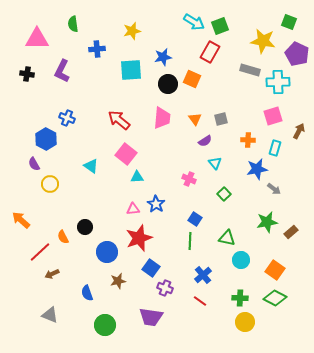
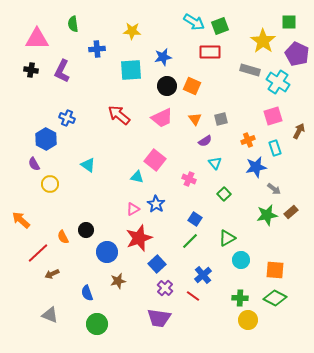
green square at (289, 22): rotated 21 degrees counterclockwise
yellow star at (132, 31): rotated 18 degrees clockwise
yellow star at (263, 41): rotated 25 degrees clockwise
red rectangle at (210, 52): rotated 60 degrees clockwise
black cross at (27, 74): moved 4 px right, 4 px up
orange square at (192, 79): moved 7 px down
cyan cross at (278, 82): rotated 35 degrees clockwise
black circle at (168, 84): moved 1 px left, 2 px down
pink trapezoid at (162, 118): rotated 60 degrees clockwise
red arrow at (119, 120): moved 5 px up
orange cross at (248, 140): rotated 24 degrees counterclockwise
cyan rectangle at (275, 148): rotated 35 degrees counterclockwise
pink square at (126, 154): moved 29 px right, 6 px down
cyan triangle at (91, 166): moved 3 px left, 1 px up
blue star at (257, 169): moved 1 px left, 2 px up
cyan triangle at (137, 177): rotated 16 degrees clockwise
pink triangle at (133, 209): rotated 24 degrees counterclockwise
green star at (267, 222): moved 7 px up
black circle at (85, 227): moved 1 px right, 3 px down
brown rectangle at (291, 232): moved 20 px up
green triangle at (227, 238): rotated 42 degrees counterclockwise
green line at (190, 241): rotated 42 degrees clockwise
red line at (40, 252): moved 2 px left, 1 px down
blue square at (151, 268): moved 6 px right, 4 px up; rotated 12 degrees clockwise
orange square at (275, 270): rotated 30 degrees counterclockwise
purple cross at (165, 288): rotated 21 degrees clockwise
red line at (200, 301): moved 7 px left, 5 px up
purple trapezoid at (151, 317): moved 8 px right, 1 px down
yellow circle at (245, 322): moved 3 px right, 2 px up
green circle at (105, 325): moved 8 px left, 1 px up
